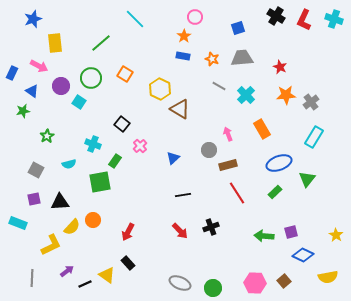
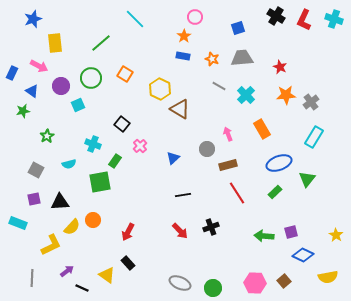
cyan square at (79, 102): moved 1 px left, 3 px down; rotated 32 degrees clockwise
gray circle at (209, 150): moved 2 px left, 1 px up
black line at (85, 284): moved 3 px left, 4 px down; rotated 48 degrees clockwise
